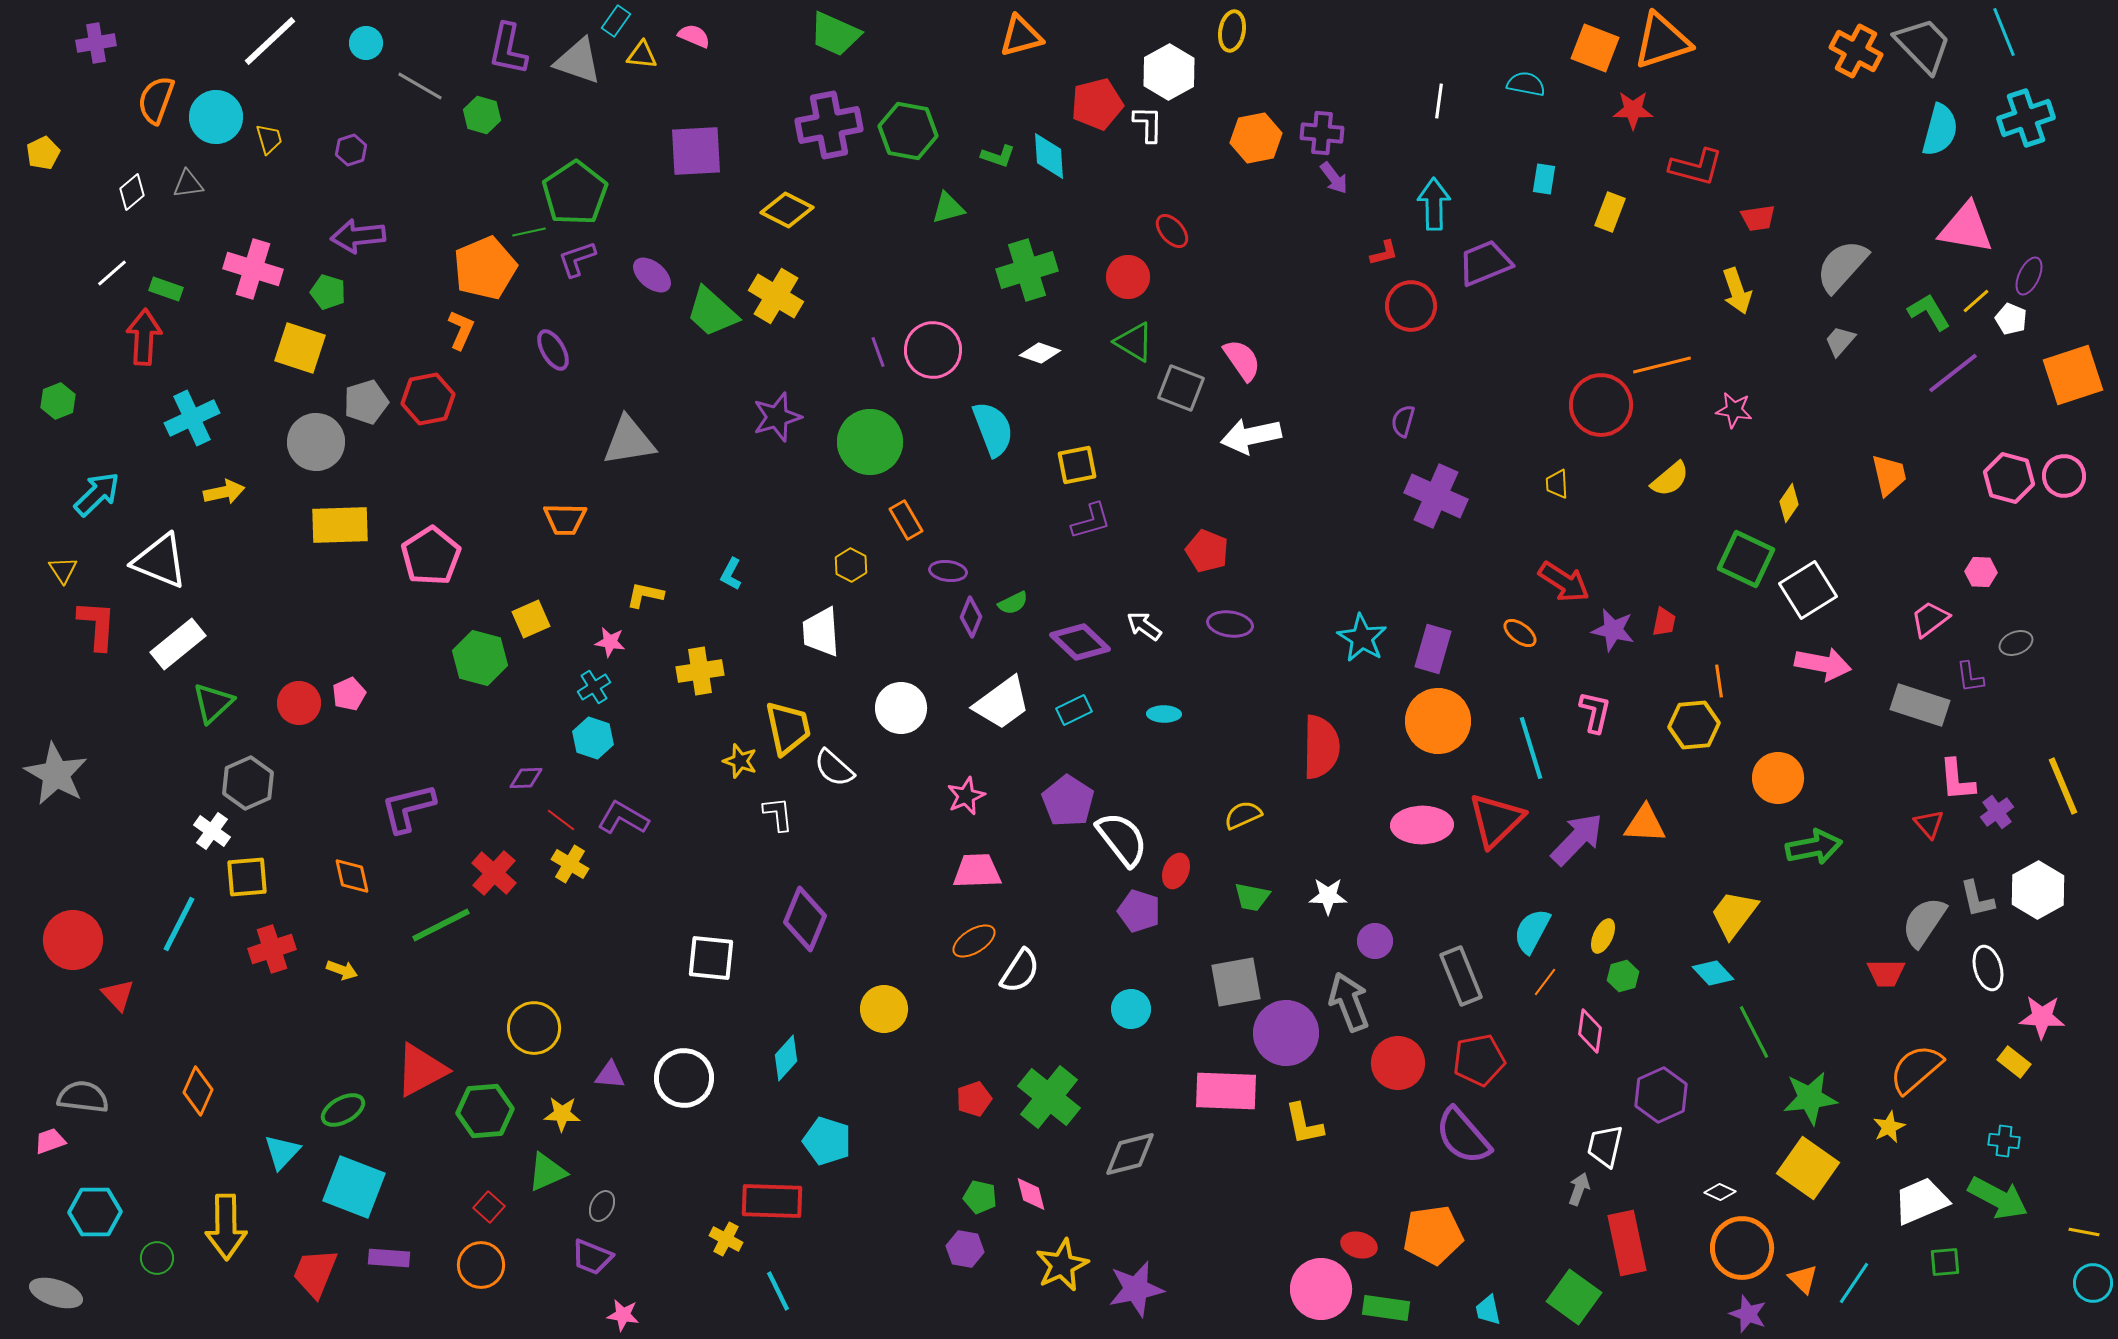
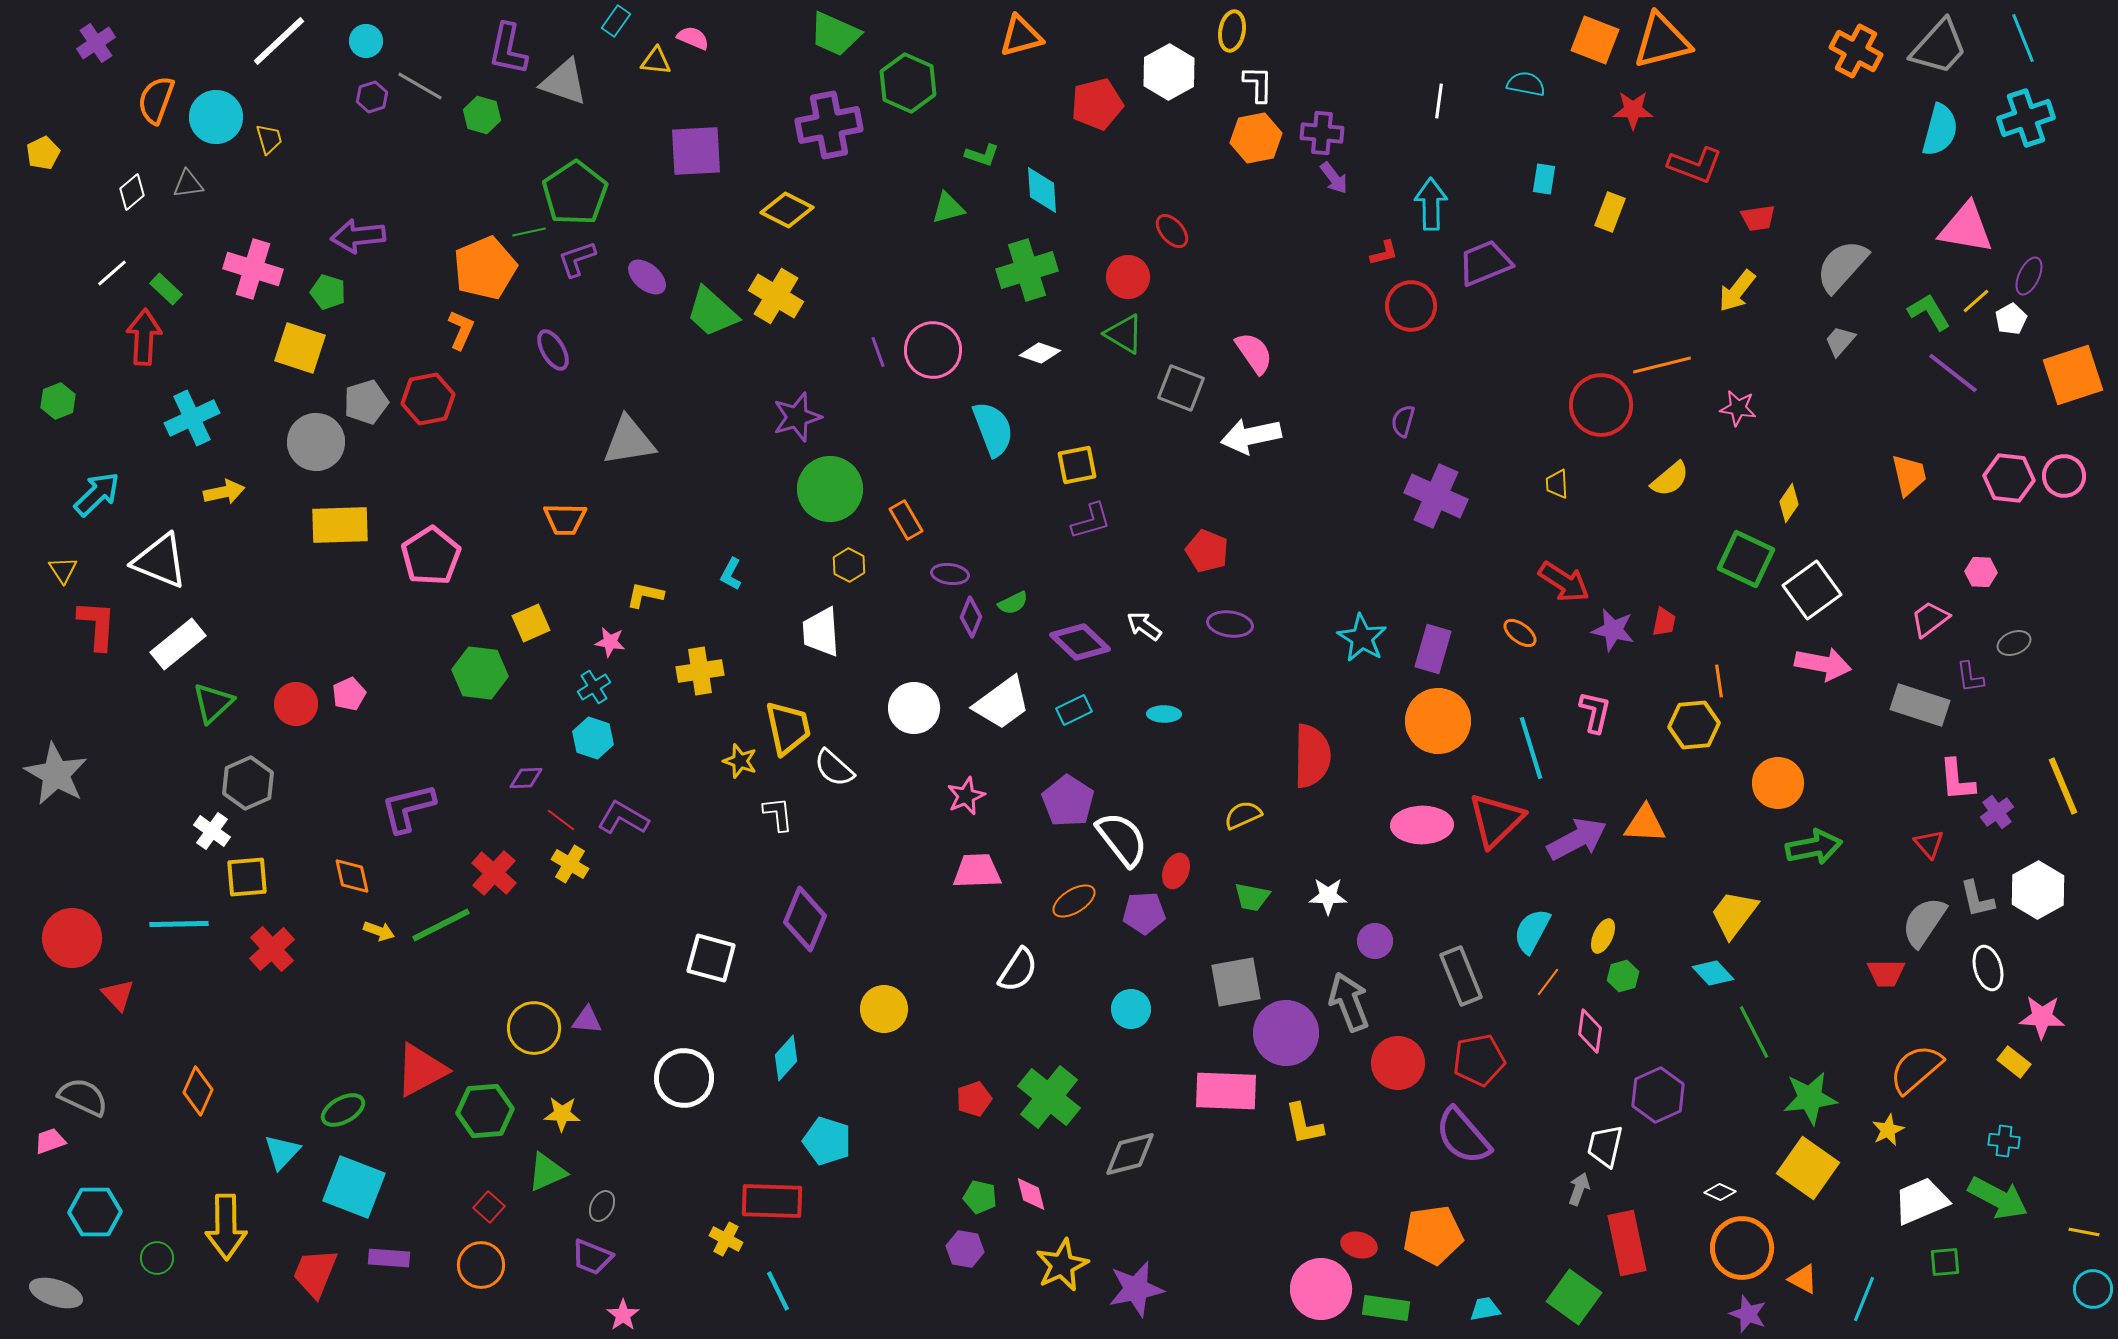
cyan line at (2004, 32): moved 19 px right, 6 px down
pink semicircle at (694, 36): moved 1 px left, 2 px down
white line at (270, 41): moved 9 px right
orange triangle at (1662, 41): rotated 4 degrees clockwise
purple cross at (96, 43): rotated 24 degrees counterclockwise
cyan circle at (366, 43): moved 2 px up
gray trapezoid at (1923, 45): moved 16 px right, 2 px down; rotated 86 degrees clockwise
orange square at (1595, 48): moved 8 px up
yellow triangle at (642, 55): moved 14 px right, 6 px down
gray triangle at (578, 61): moved 14 px left, 21 px down
white L-shape at (1148, 124): moved 110 px right, 40 px up
green hexagon at (908, 131): moved 48 px up; rotated 14 degrees clockwise
purple hexagon at (351, 150): moved 21 px right, 53 px up
green L-shape at (998, 156): moved 16 px left, 1 px up
cyan diamond at (1049, 156): moved 7 px left, 34 px down
red L-shape at (1696, 167): moved 1 px left, 2 px up; rotated 6 degrees clockwise
cyan arrow at (1434, 204): moved 3 px left
purple ellipse at (652, 275): moved 5 px left, 2 px down
green rectangle at (166, 289): rotated 24 degrees clockwise
yellow arrow at (1737, 291): rotated 57 degrees clockwise
white pentagon at (2011, 319): rotated 20 degrees clockwise
green triangle at (1134, 342): moved 10 px left, 8 px up
pink semicircle at (1242, 360): moved 12 px right, 7 px up
purple line at (1953, 373): rotated 76 degrees clockwise
pink star at (1734, 410): moved 4 px right, 2 px up
purple star at (777, 417): moved 20 px right
green circle at (870, 442): moved 40 px left, 47 px down
orange trapezoid at (1889, 475): moved 20 px right
pink hexagon at (2009, 478): rotated 9 degrees counterclockwise
yellow hexagon at (851, 565): moved 2 px left
purple ellipse at (948, 571): moved 2 px right, 3 px down
white square at (1808, 590): moved 4 px right; rotated 4 degrees counterclockwise
yellow square at (531, 619): moved 4 px down
gray ellipse at (2016, 643): moved 2 px left
green hexagon at (480, 658): moved 15 px down; rotated 8 degrees counterclockwise
red circle at (299, 703): moved 3 px left, 1 px down
white circle at (901, 708): moved 13 px right
red semicircle at (1321, 747): moved 9 px left, 9 px down
orange circle at (1778, 778): moved 5 px down
red triangle at (1929, 824): moved 20 px down
purple arrow at (1577, 839): rotated 18 degrees clockwise
purple pentagon at (1139, 911): moved 5 px right, 2 px down; rotated 21 degrees counterclockwise
cyan line at (179, 924): rotated 62 degrees clockwise
red circle at (73, 940): moved 1 px left, 2 px up
orange ellipse at (974, 941): moved 100 px right, 40 px up
red cross at (272, 949): rotated 24 degrees counterclockwise
white square at (711, 958): rotated 9 degrees clockwise
yellow arrow at (342, 970): moved 37 px right, 39 px up
white semicircle at (1020, 971): moved 2 px left, 1 px up
orange line at (1545, 982): moved 3 px right
purple triangle at (610, 1075): moved 23 px left, 55 px up
purple hexagon at (1661, 1095): moved 3 px left
gray semicircle at (83, 1097): rotated 18 degrees clockwise
yellow star at (1889, 1127): moved 1 px left, 3 px down
orange triangle at (1803, 1279): rotated 16 degrees counterclockwise
cyan line at (1854, 1283): moved 10 px right, 16 px down; rotated 12 degrees counterclockwise
cyan circle at (2093, 1283): moved 6 px down
cyan trapezoid at (1488, 1310): moved 3 px left, 1 px up; rotated 92 degrees clockwise
pink star at (623, 1315): rotated 28 degrees clockwise
